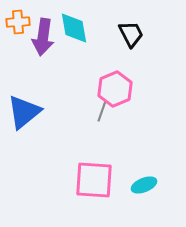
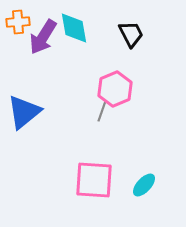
purple arrow: rotated 24 degrees clockwise
cyan ellipse: rotated 25 degrees counterclockwise
